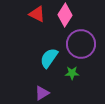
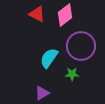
pink diamond: rotated 20 degrees clockwise
purple circle: moved 2 px down
green star: moved 1 px down
